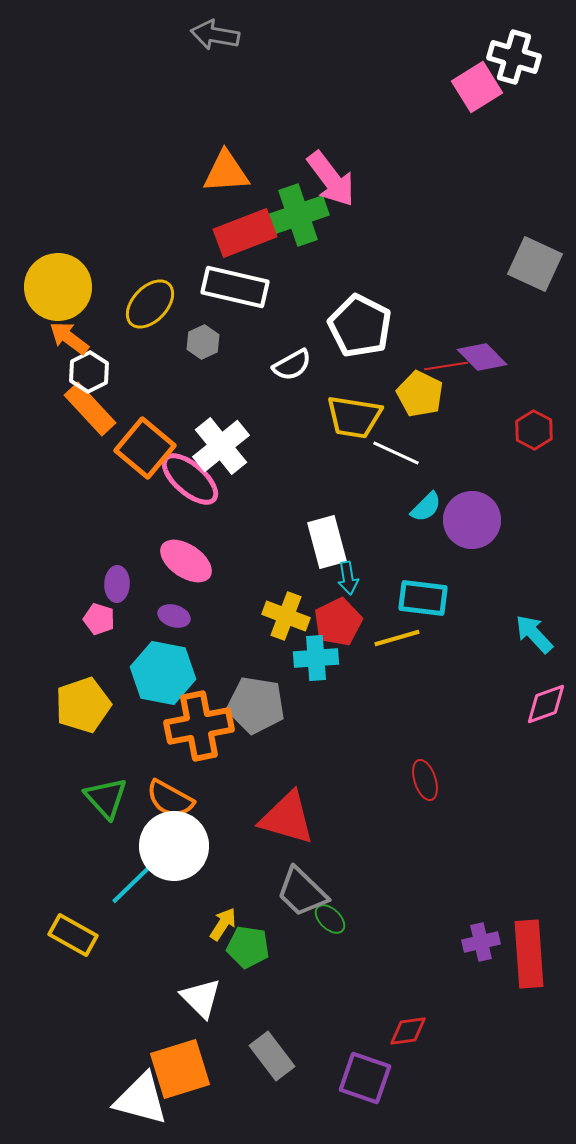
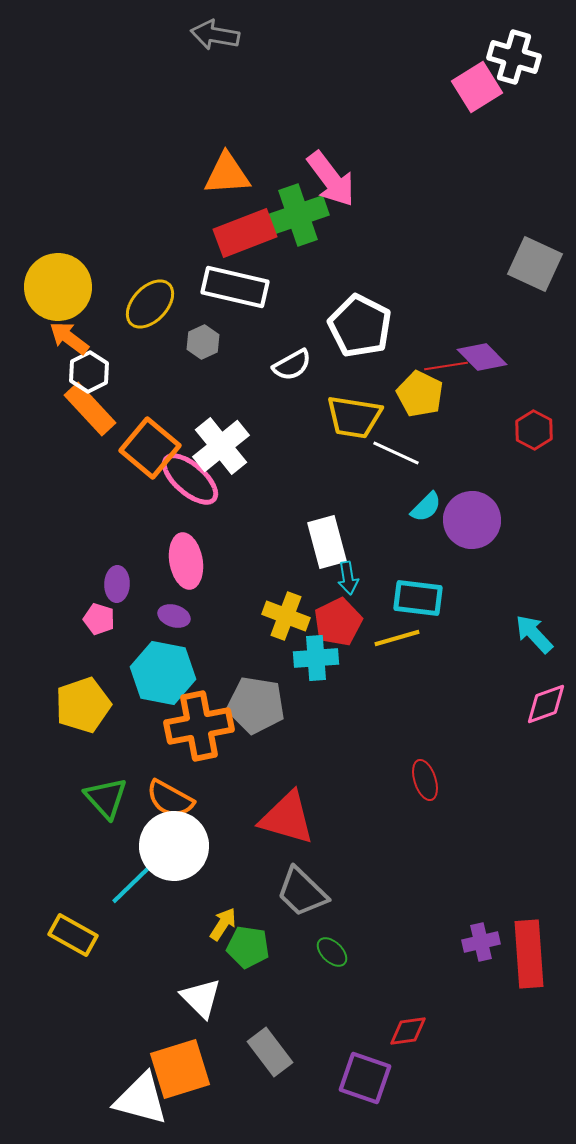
orange triangle at (226, 172): moved 1 px right, 2 px down
orange square at (145, 448): moved 5 px right
pink ellipse at (186, 561): rotated 46 degrees clockwise
cyan rectangle at (423, 598): moved 5 px left
green ellipse at (330, 919): moved 2 px right, 33 px down
gray rectangle at (272, 1056): moved 2 px left, 4 px up
